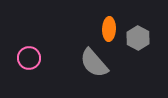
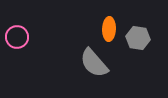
gray hexagon: rotated 20 degrees counterclockwise
pink circle: moved 12 px left, 21 px up
